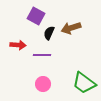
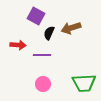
green trapezoid: rotated 40 degrees counterclockwise
